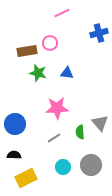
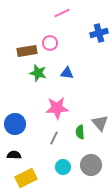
gray line: rotated 32 degrees counterclockwise
